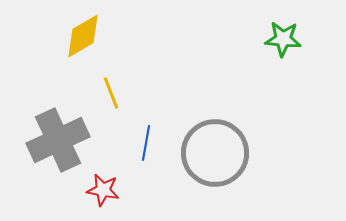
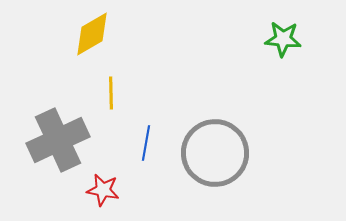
yellow diamond: moved 9 px right, 2 px up
yellow line: rotated 20 degrees clockwise
